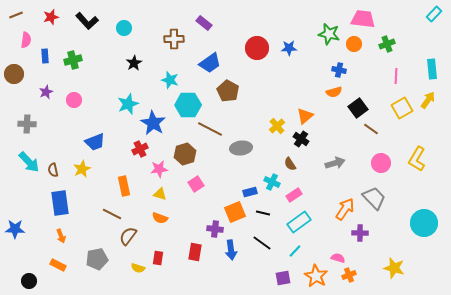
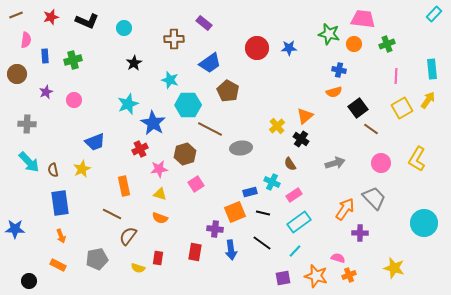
black L-shape at (87, 21): rotated 25 degrees counterclockwise
brown circle at (14, 74): moved 3 px right
orange star at (316, 276): rotated 15 degrees counterclockwise
